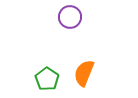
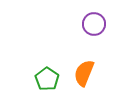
purple circle: moved 24 px right, 7 px down
